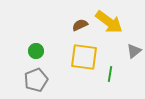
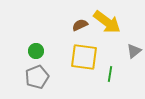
yellow arrow: moved 2 px left
gray pentagon: moved 1 px right, 3 px up
